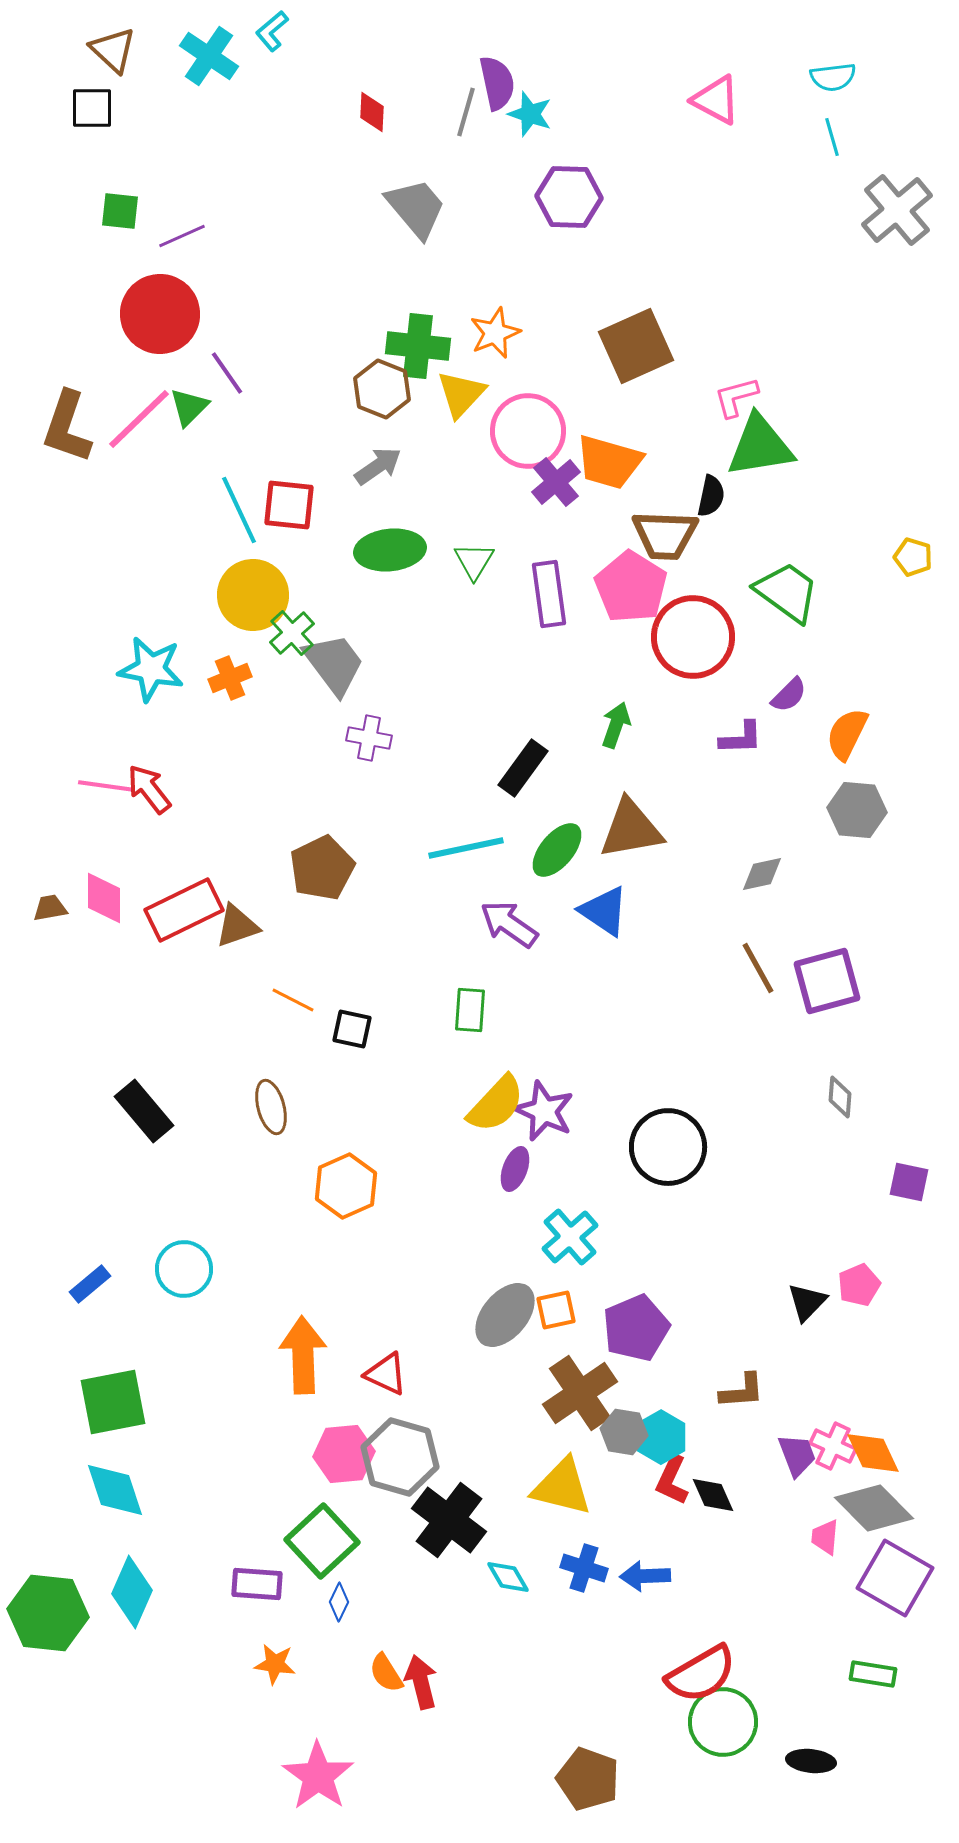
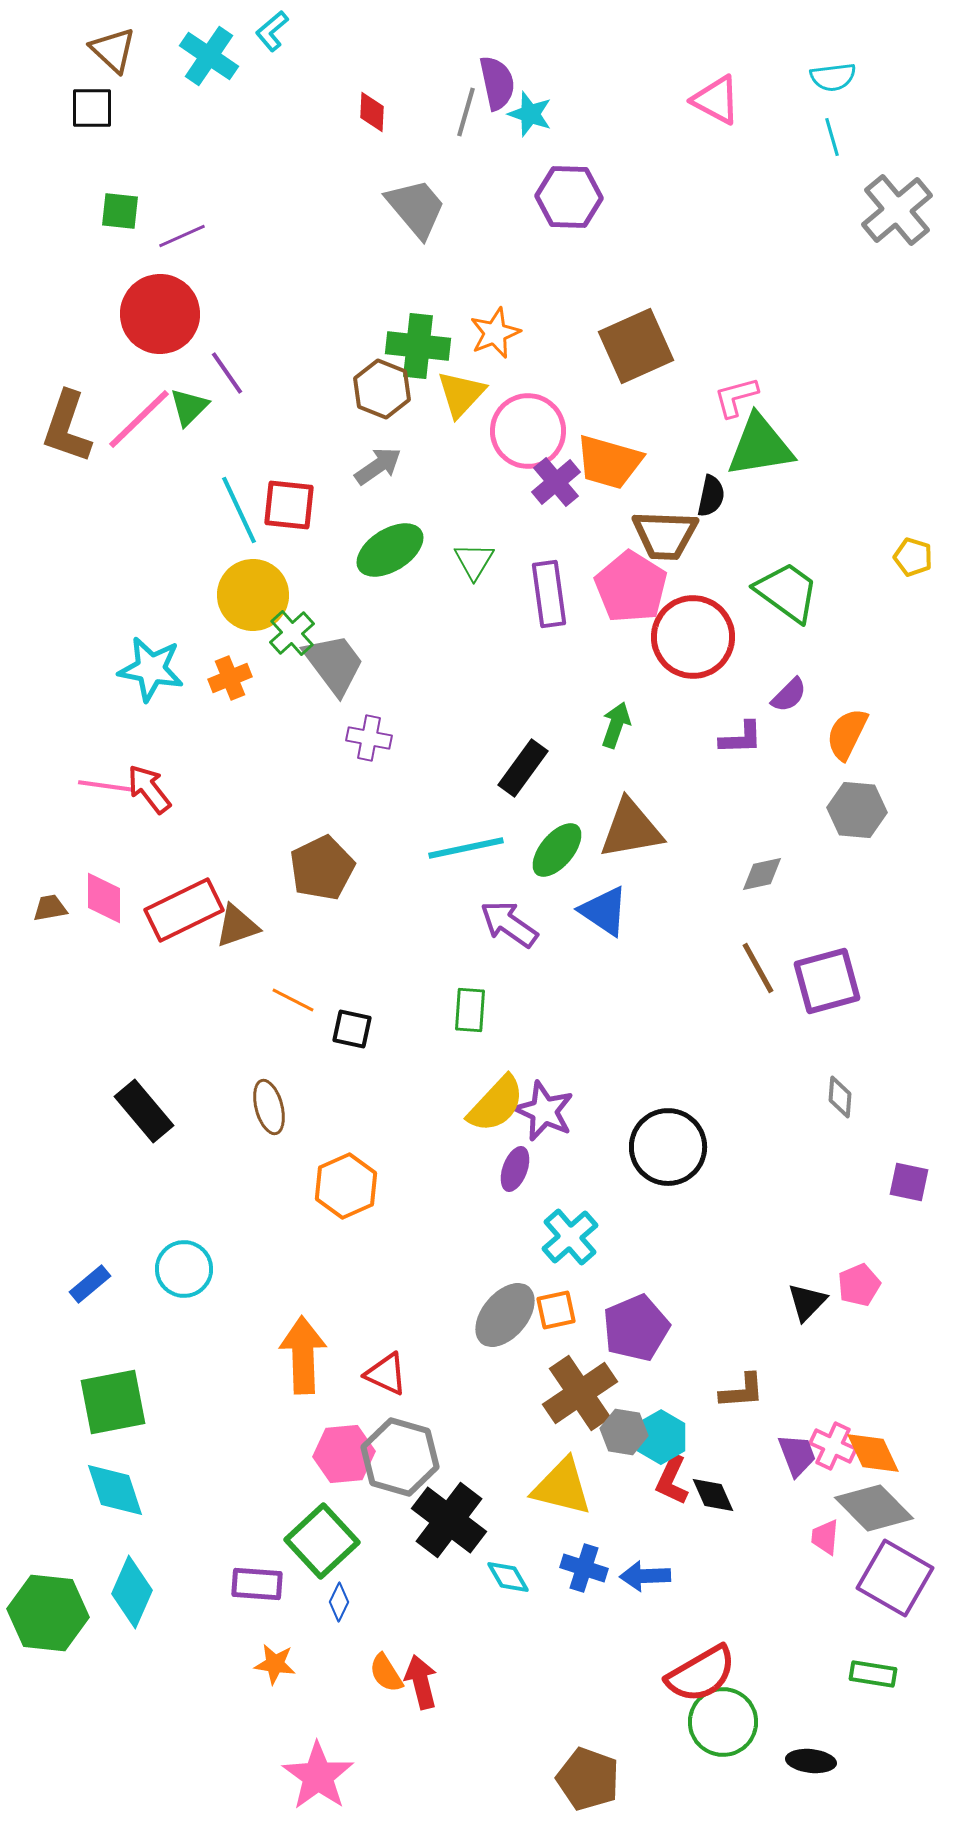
green ellipse at (390, 550): rotated 26 degrees counterclockwise
brown ellipse at (271, 1107): moved 2 px left
